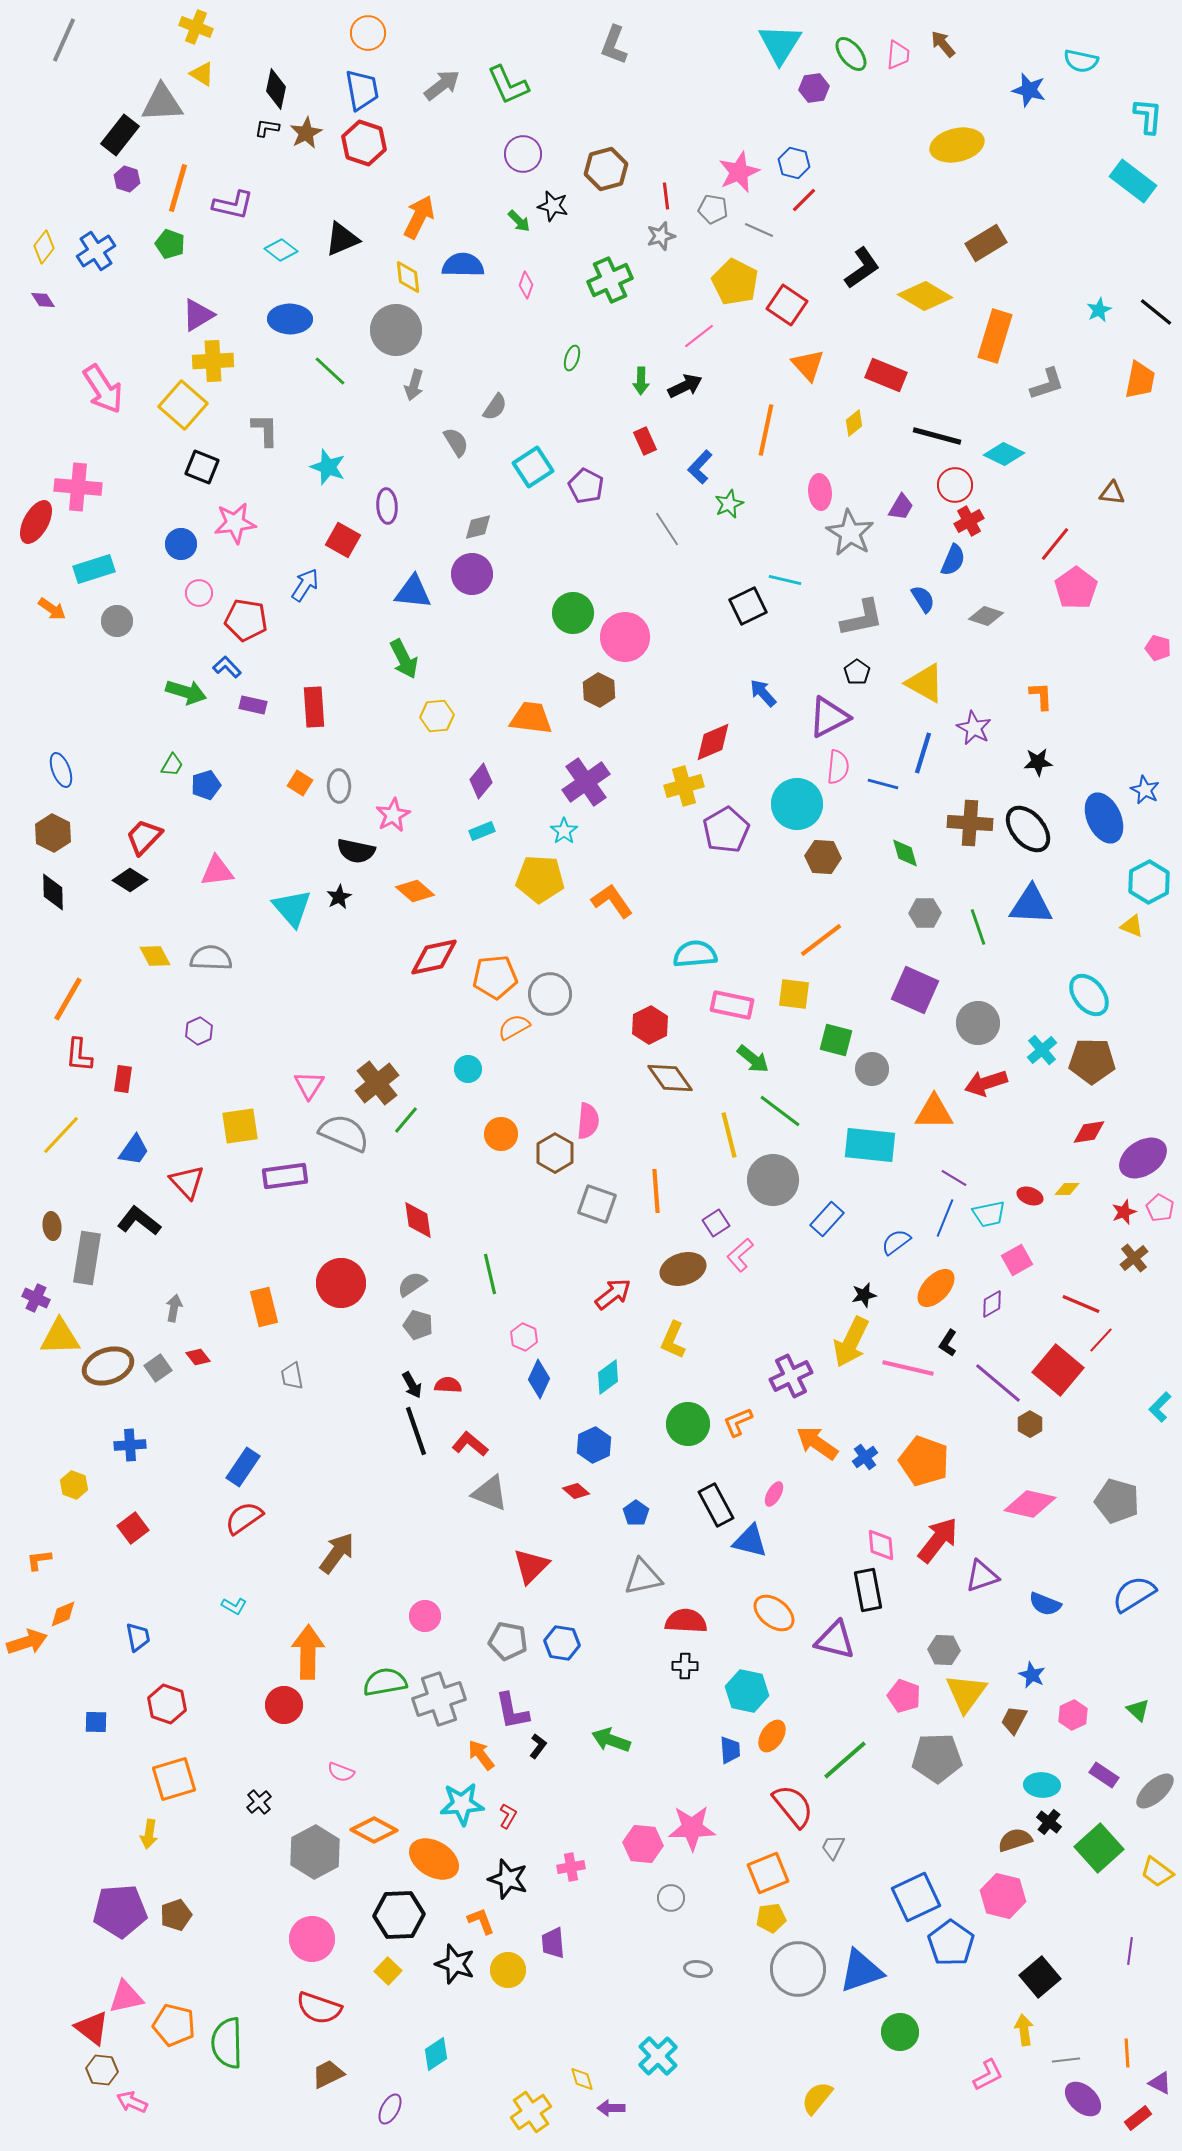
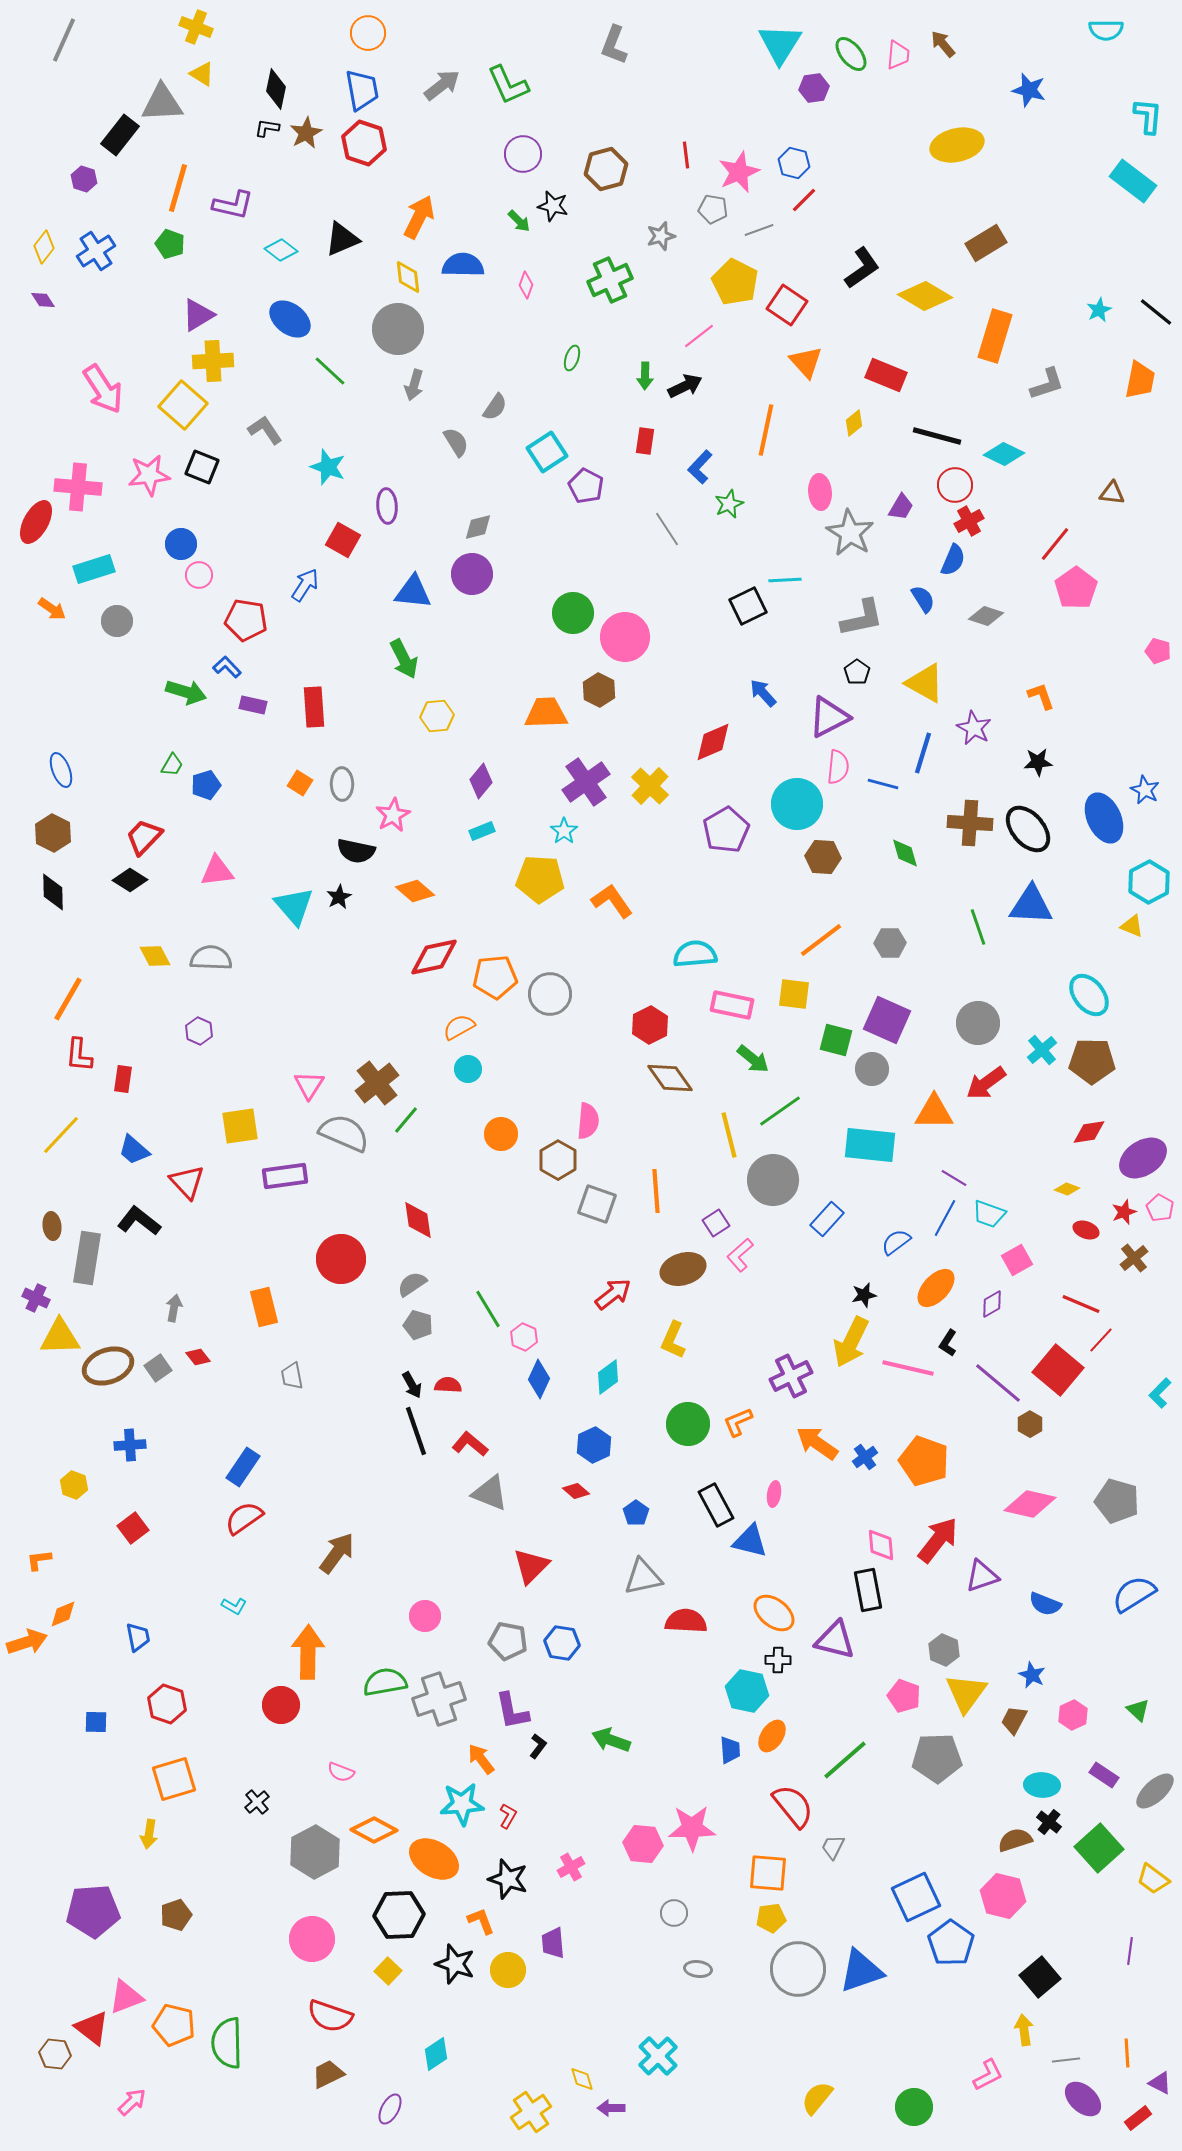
cyan semicircle at (1081, 61): moved 25 px right, 31 px up; rotated 12 degrees counterclockwise
purple hexagon at (127, 179): moved 43 px left
red line at (666, 196): moved 20 px right, 41 px up
gray line at (759, 230): rotated 44 degrees counterclockwise
blue ellipse at (290, 319): rotated 36 degrees clockwise
gray circle at (396, 330): moved 2 px right, 1 px up
orange triangle at (808, 365): moved 2 px left, 3 px up
green arrow at (641, 381): moved 4 px right, 5 px up
gray L-shape at (265, 430): rotated 33 degrees counterclockwise
red rectangle at (645, 441): rotated 32 degrees clockwise
cyan square at (533, 467): moved 14 px right, 15 px up
pink star at (235, 523): moved 86 px left, 48 px up
cyan line at (785, 580): rotated 16 degrees counterclockwise
pink circle at (199, 593): moved 18 px up
pink pentagon at (1158, 648): moved 3 px down
orange L-shape at (1041, 696): rotated 16 degrees counterclockwise
orange trapezoid at (531, 718): moved 15 px right, 5 px up; rotated 9 degrees counterclockwise
gray ellipse at (339, 786): moved 3 px right, 2 px up
yellow cross at (684, 786): moved 34 px left; rotated 30 degrees counterclockwise
cyan triangle at (292, 908): moved 2 px right, 2 px up
gray hexagon at (925, 913): moved 35 px left, 30 px down
purple square at (915, 990): moved 28 px left, 30 px down
orange semicircle at (514, 1027): moved 55 px left
purple hexagon at (199, 1031): rotated 12 degrees counterclockwise
red arrow at (986, 1083): rotated 18 degrees counterclockwise
green line at (780, 1111): rotated 72 degrees counterclockwise
blue trapezoid at (134, 1150): rotated 96 degrees clockwise
brown hexagon at (555, 1153): moved 3 px right, 7 px down
yellow diamond at (1067, 1189): rotated 20 degrees clockwise
red ellipse at (1030, 1196): moved 56 px right, 34 px down
cyan trapezoid at (989, 1214): rotated 32 degrees clockwise
blue line at (945, 1218): rotated 6 degrees clockwise
green line at (490, 1274): moved 2 px left, 35 px down; rotated 18 degrees counterclockwise
red circle at (341, 1283): moved 24 px up
cyan L-shape at (1160, 1407): moved 14 px up
pink ellipse at (774, 1494): rotated 20 degrees counterclockwise
gray hexagon at (944, 1650): rotated 20 degrees clockwise
black cross at (685, 1666): moved 93 px right, 6 px up
red circle at (284, 1705): moved 3 px left
orange arrow at (481, 1755): moved 4 px down
black cross at (259, 1802): moved 2 px left
pink cross at (571, 1867): rotated 20 degrees counterclockwise
yellow trapezoid at (1157, 1872): moved 4 px left, 7 px down
orange square at (768, 1873): rotated 27 degrees clockwise
gray circle at (671, 1898): moved 3 px right, 15 px down
purple pentagon at (120, 1911): moved 27 px left
pink triangle at (126, 1997): rotated 9 degrees counterclockwise
red semicircle at (319, 2008): moved 11 px right, 8 px down
green circle at (900, 2032): moved 14 px right, 75 px down
brown hexagon at (102, 2070): moved 47 px left, 16 px up
pink arrow at (132, 2102): rotated 112 degrees clockwise
